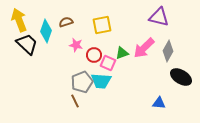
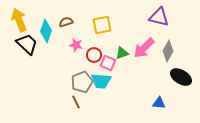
brown line: moved 1 px right, 1 px down
